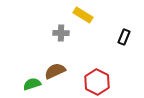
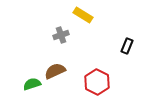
gray cross: moved 2 px down; rotated 21 degrees counterclockwise
black rectangle: moved 3 px right, 9 px down
